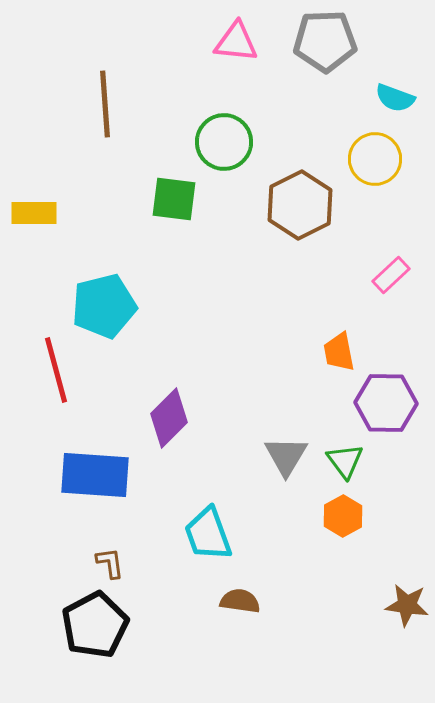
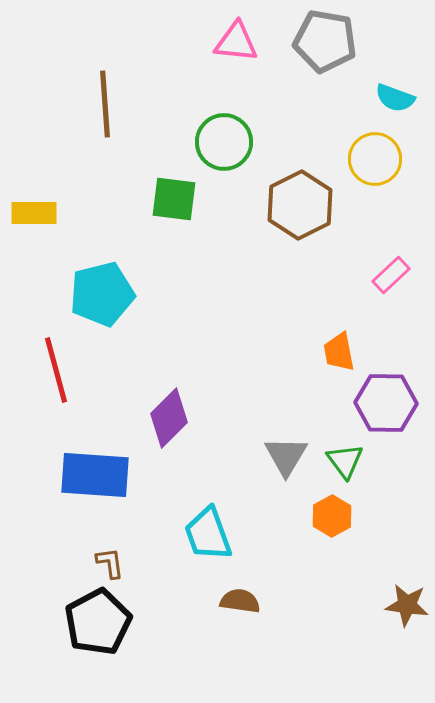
gray pentagon: rotated 12 degrees clockwise
cyan pentagon: moved 2 px left, 12 px up
orange hexagon: moved 11 px left
black pentagon: moved 3 px right, 3 px up
